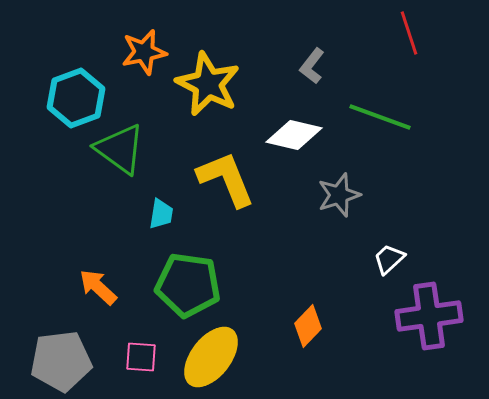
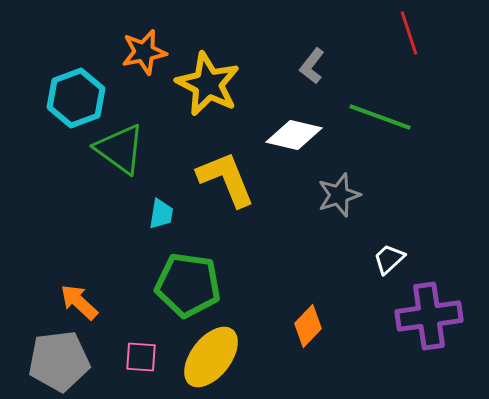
orange arrow: moved 19 px left, 15 px down
gray pentagon: moved 2 px left
